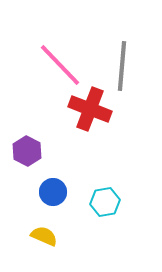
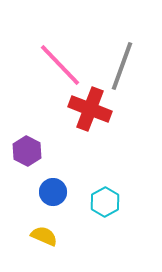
gray line: rotated 15 degrees clockwise
cyan hexagon: rotated 20 degrees counterclockwise
